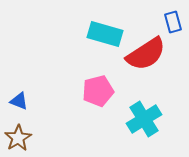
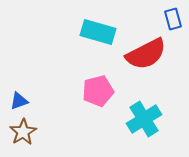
blue rectangle: moved 3 px up
cyan rectangle: moved 7 px left, 2 px up
red semicircle: rotated 6 degrees clockwise
blue triangle: rotated 42 degrees counterclockwise
brown star: moved 5 px right, 6 px up
